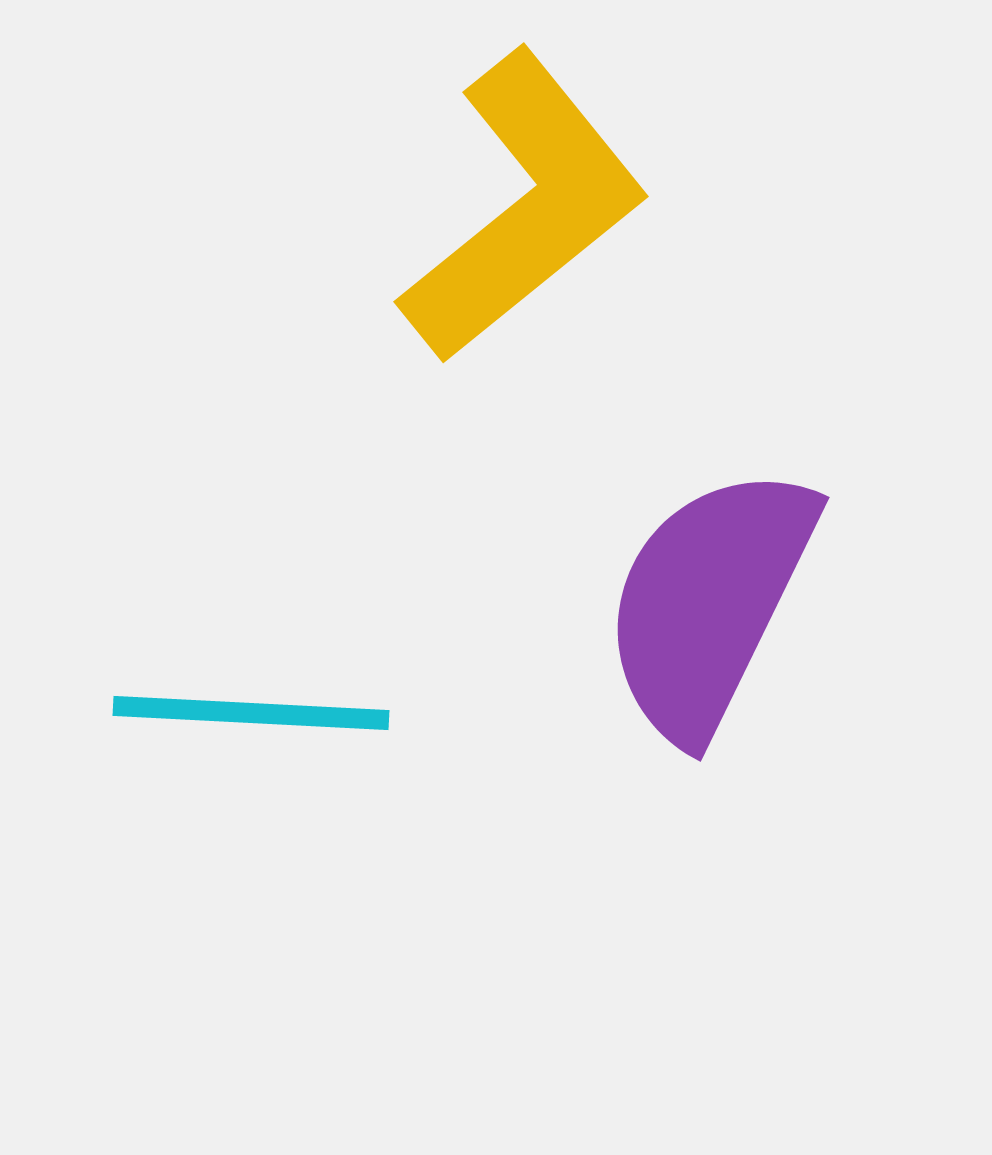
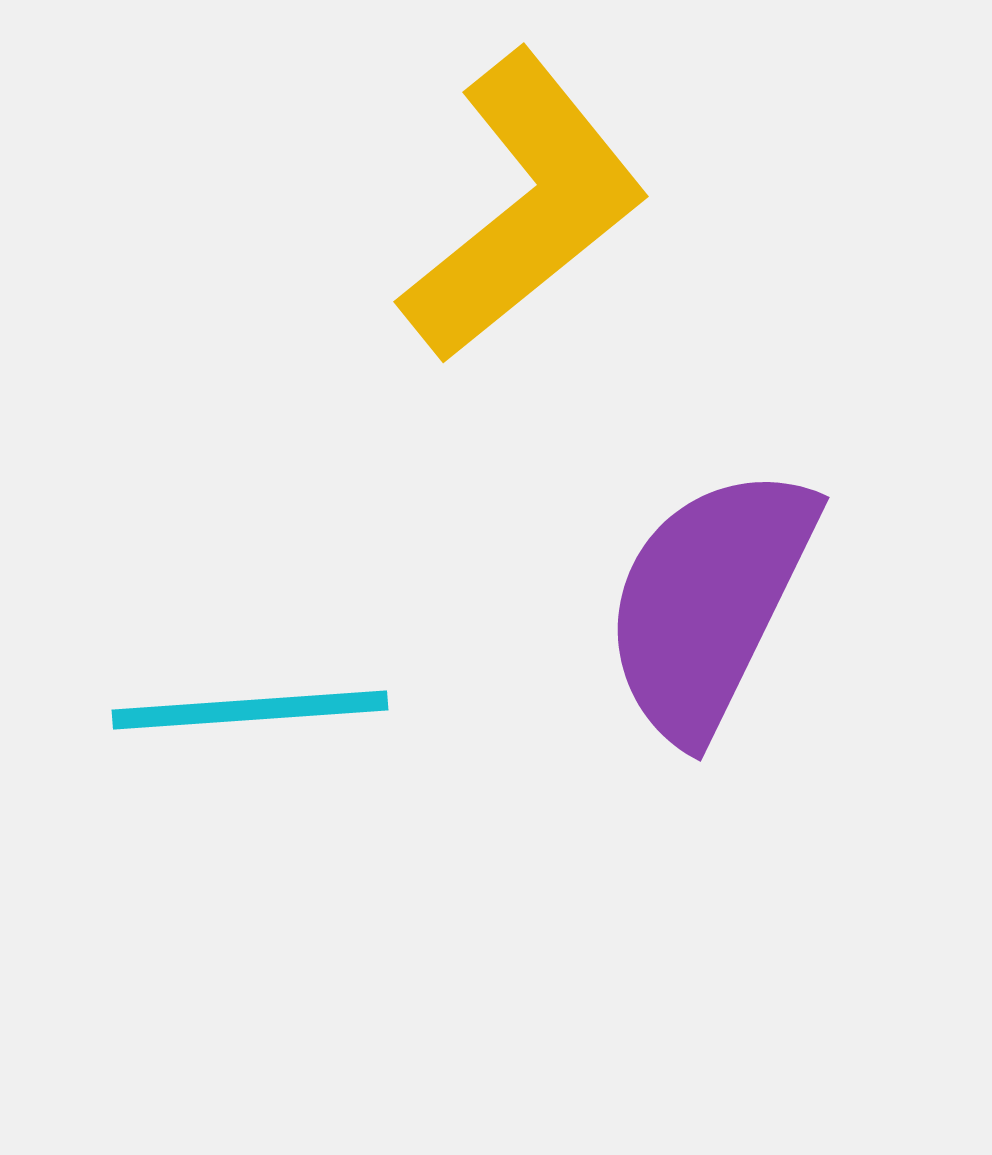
cyan line: moved 1 px left, 3 px up; rotated 7 degrees counterclockwise
